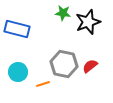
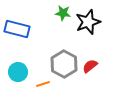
gray hexagon: rotated 16 degrees clockwise
